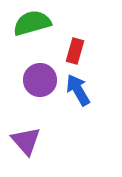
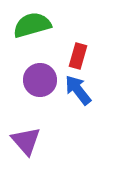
green semicircle: moved 2 px down
red rectangle: moved 3 px right, 5 px down
blue arrow: rotated 8 degrees counterclockwise
